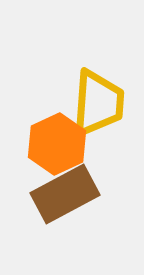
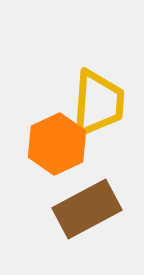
brown rectangle: moved 22 px right, 15 px down
